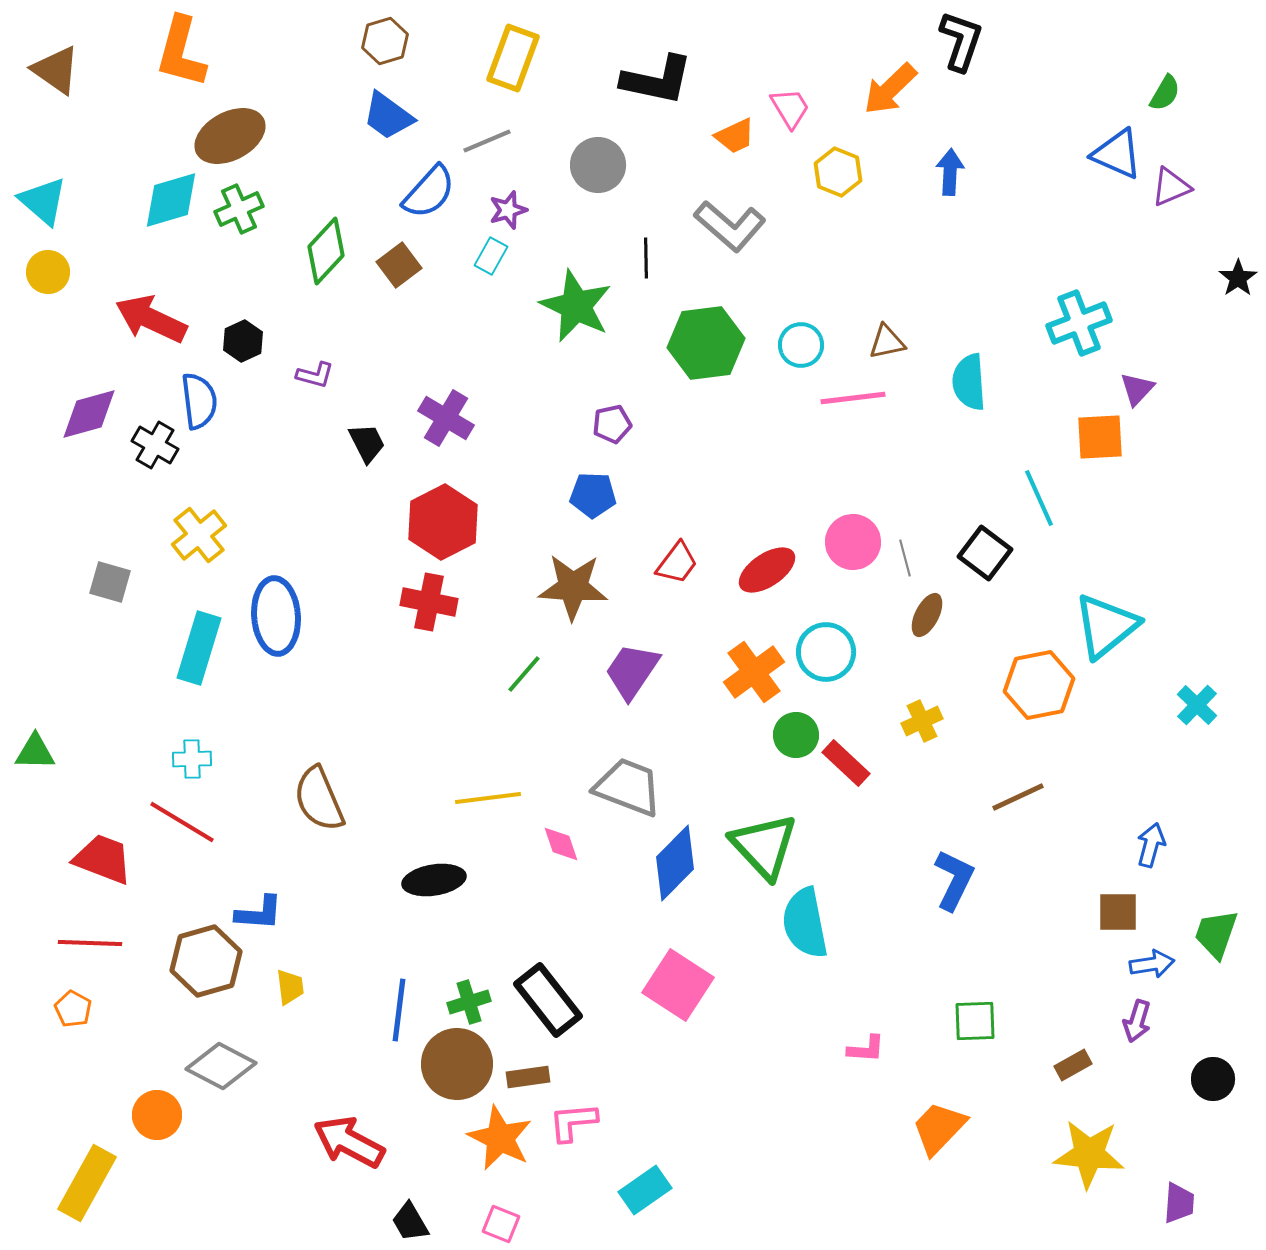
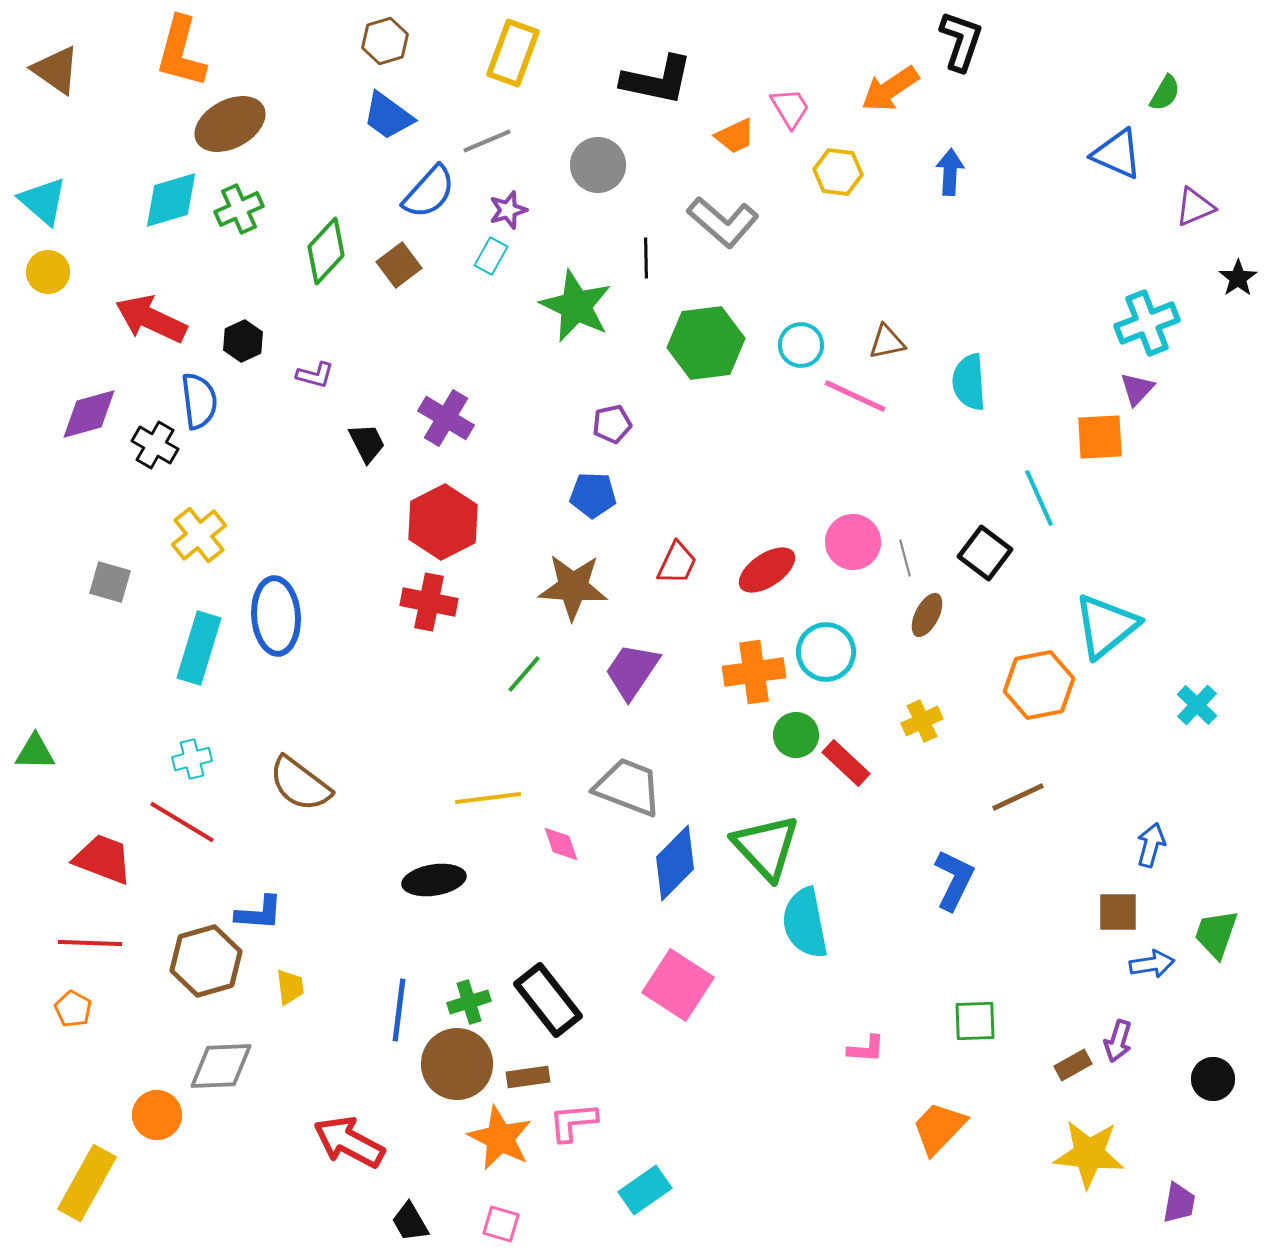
yellow rectangle at (513, 58): moved 5 px up
orange arrow at (890, 89): rotated 10 degrees clockwise
brown ellipse at (230, 136): moved 12 px up
yellow hexagon at (838, 172): rotated 15 degrees counterclockwise
purple triangle at (1171, 187): moved 24 px right, 20 px down
gray L-shape at (730, 226): moved 7 px left, 4 px up
cyan cross at (1079, 323): moved 68 px right
pink line at (853, 398): moved 2 px right, 2 px up; rotated 32 degrees clockwise
red trapezoid at (677, 563): rotated 12 degrees counterclockwise
orange cross at (754, 672): rotated 28 degrees clockwise
cyan cross at (192, 759): rotated 12 degrees counterclockwise
brown semicircle at (319, 799): moved 19 px left, 15 px up; rotated 30 degrees counterclockwise
green triangle at (764, 846): moved 2 px right, 1 px down
purple arrow at (1137, 1021): moved 19 px left, 20 px down
gray diamond at (221, 1066): rotated 30 degrees counterclockwise
purple trapezoid at (1179, 1203): rotated 6 degrees clockwise
pink square at (501, 1224): rotated 6 degrees counterclockwise
